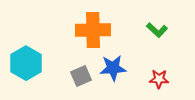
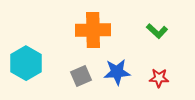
green L-shape: moved 1 px down
blue star: moved 4 px right, 4 px down
red star: moved 1 px up
